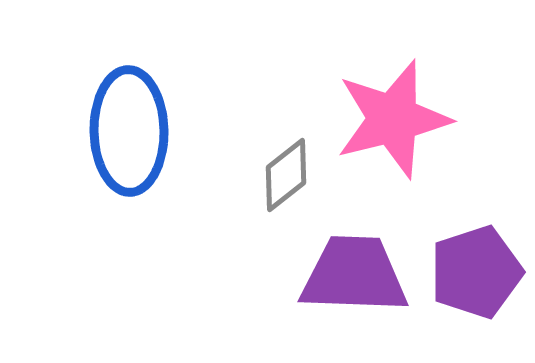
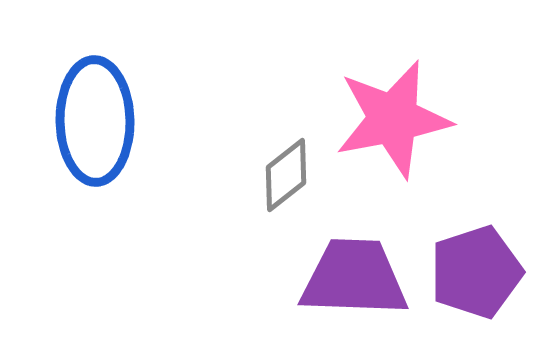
pink star: rotated 3 degrees clockwise
blue ellipse: moved 34 px left, 10 px up
purple trapezoid: moved 3 px down
